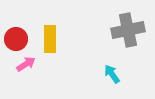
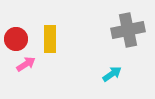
cyan arrow: rotated 90 degrees clockwise
